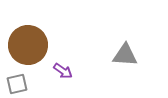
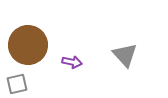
gray triangle: rotated 44 degrees clockwise
purple arrow: moved 9 px right, 9 px up; rotated 24 degrees counterclockwise
